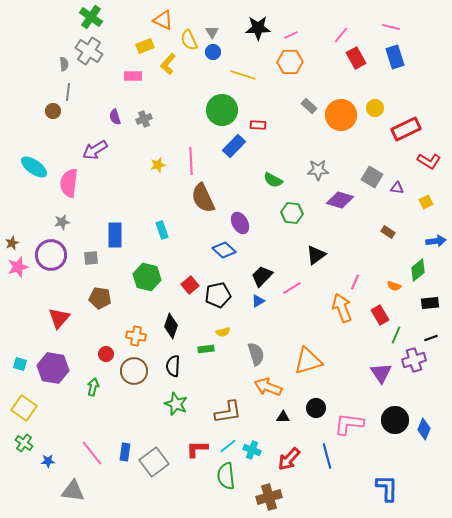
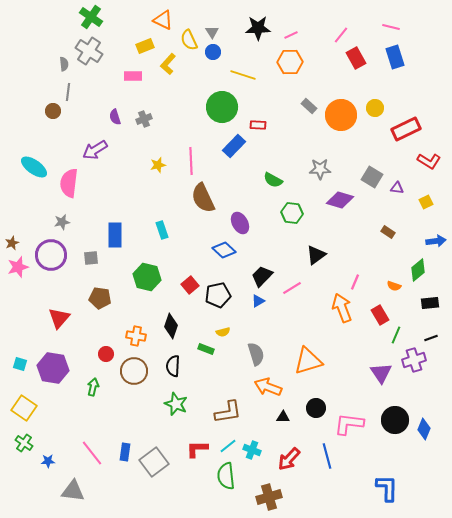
green circle at (222, 110): moved 3 px up
gray star at (318, 170): moved 2 px right, 1 px up
green rectangle at (206, 349): rotated 28 degrees clockwise
